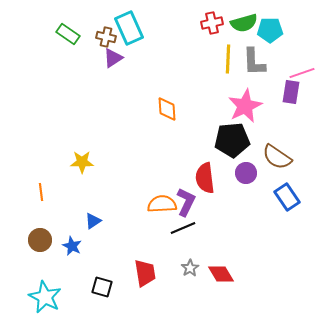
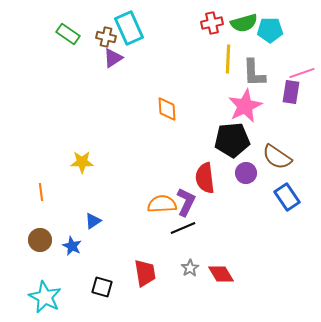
gray L-shape: moved 11 px down
